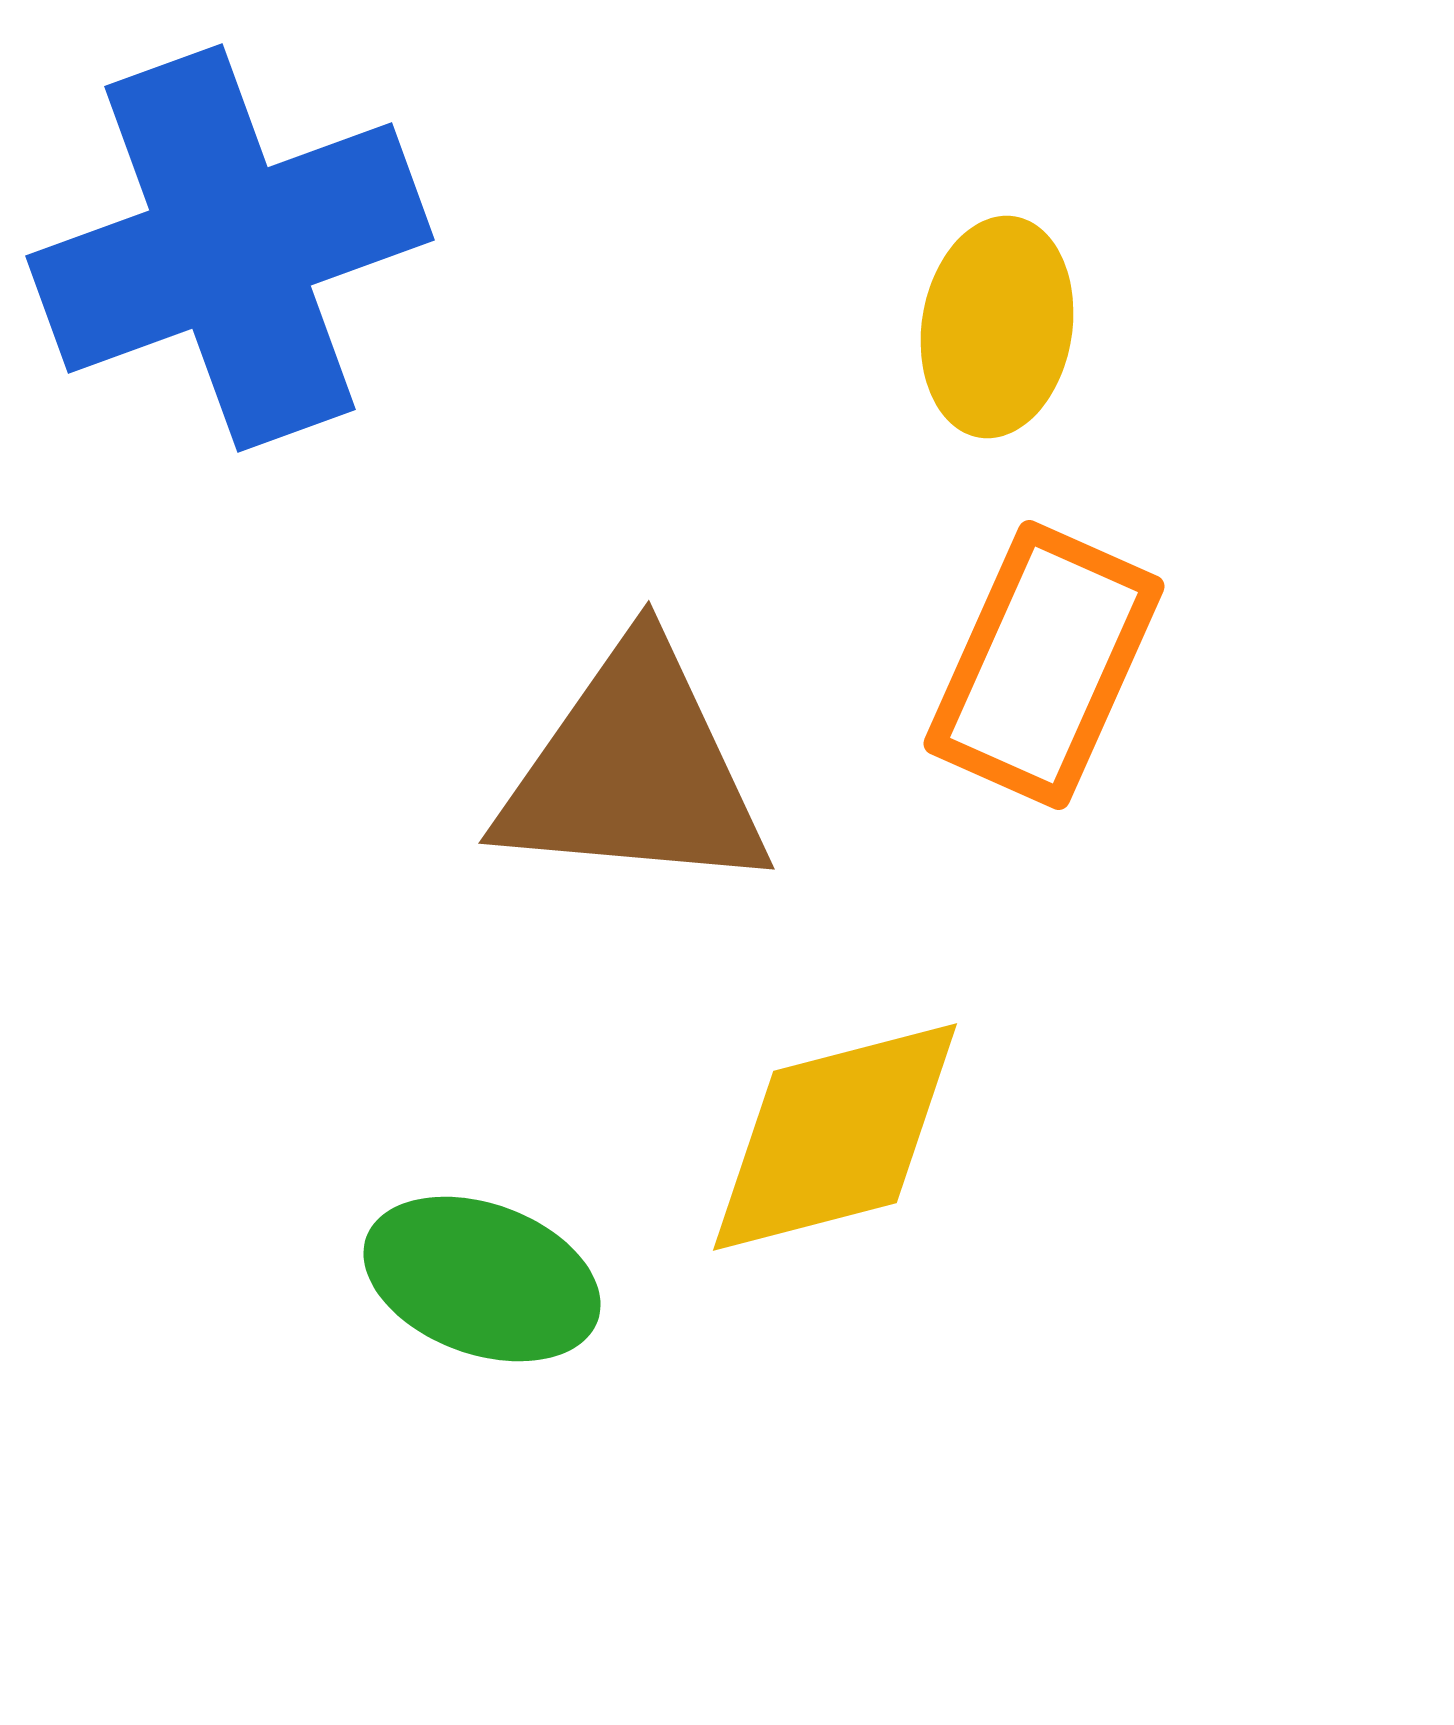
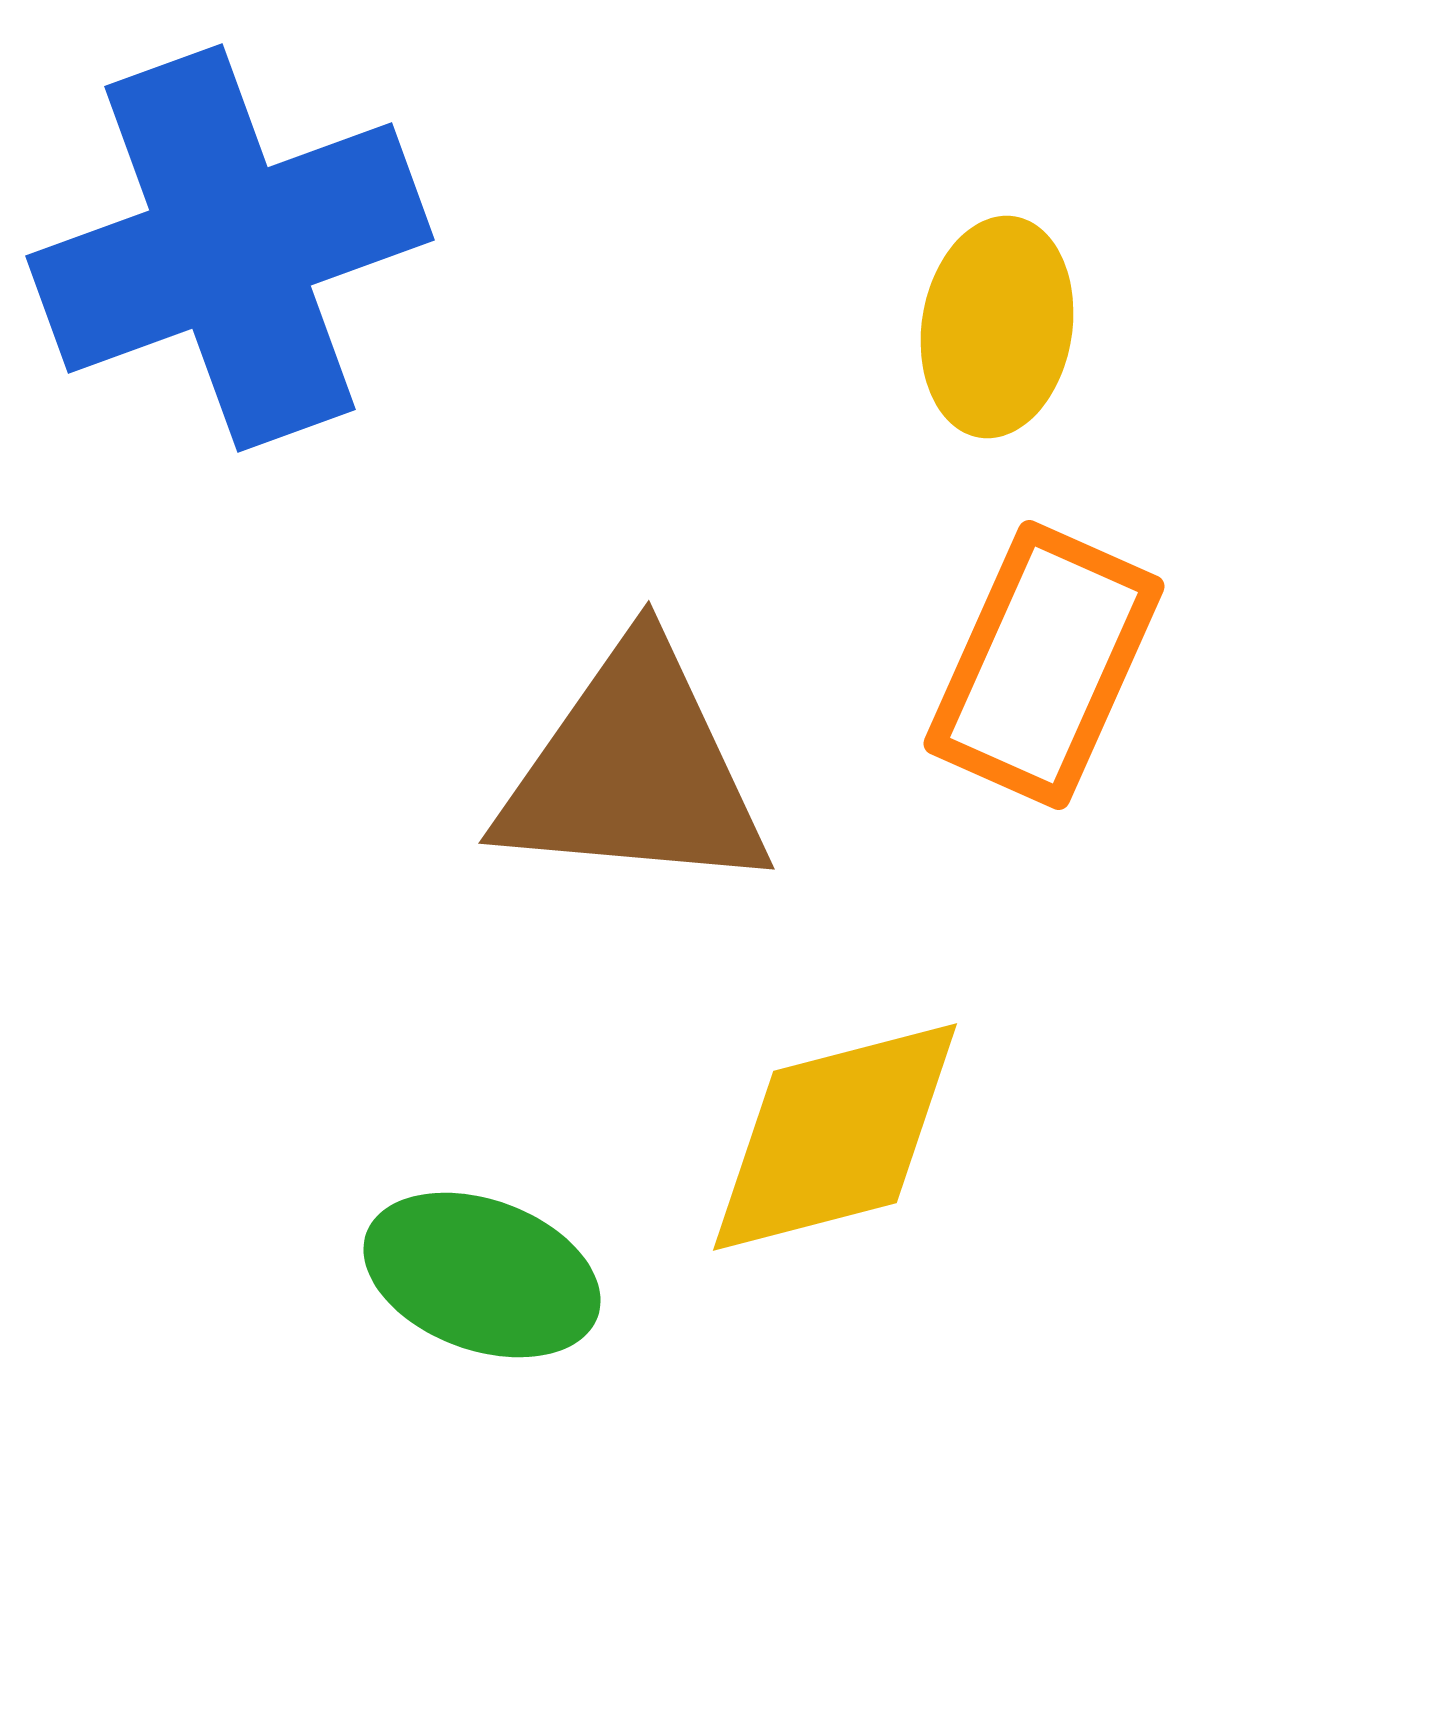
green ellipse: moved 4 px up
